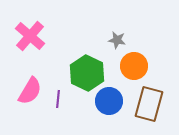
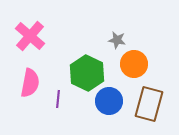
orange circle: moved 2 px up
pink semicircle: moved 8 px up; rotated 20 degrees counterclockwise
